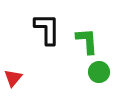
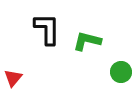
green L-shape: rotated 72 degrees counterclockwise
green circle: moved 22 px right
